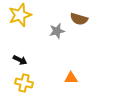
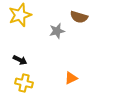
brown semicircle: moved 2 px up
orange triangle: rotated 24 degrees counterclockwise
